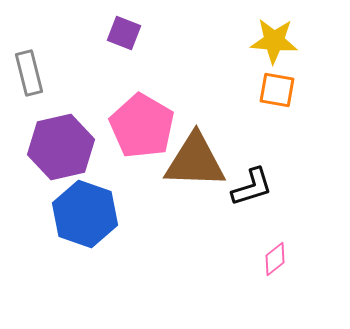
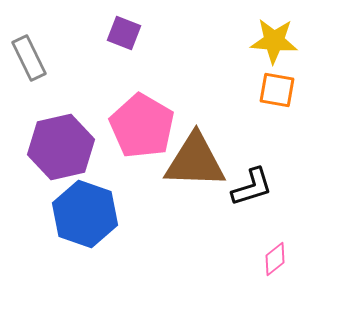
gray rectangle: moved 15 px up; rotated 12 degrees counterclockwise
